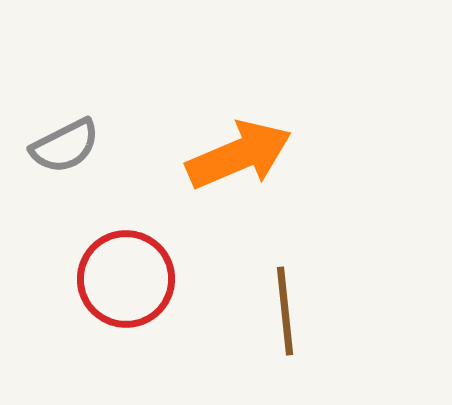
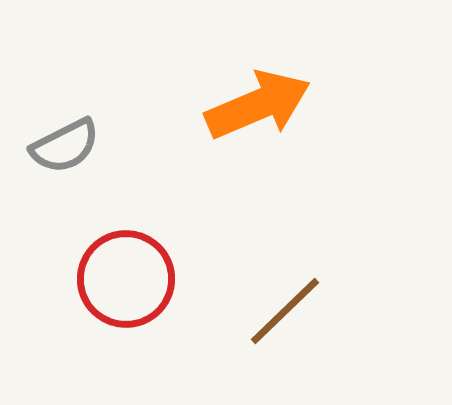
orange arrow: moved 19 px right, 50 px up
brown line: rotated 52 degrees clockwise
